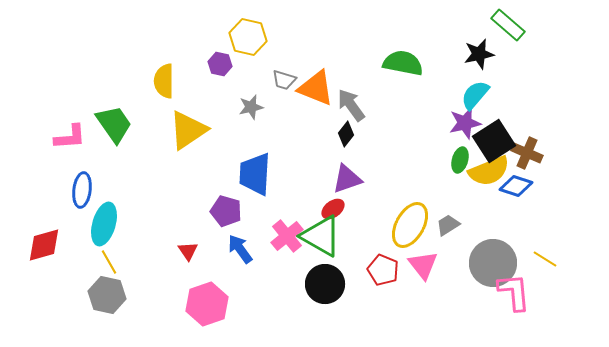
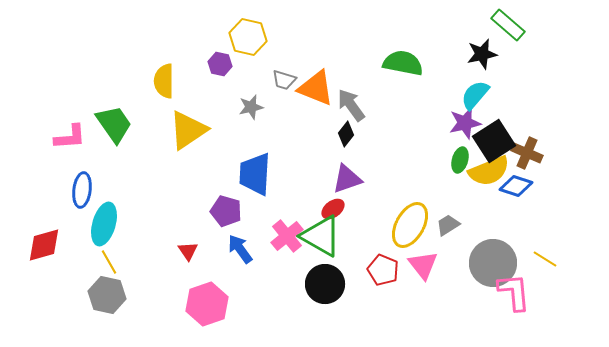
black star at (479, 54): moved 3 px right
